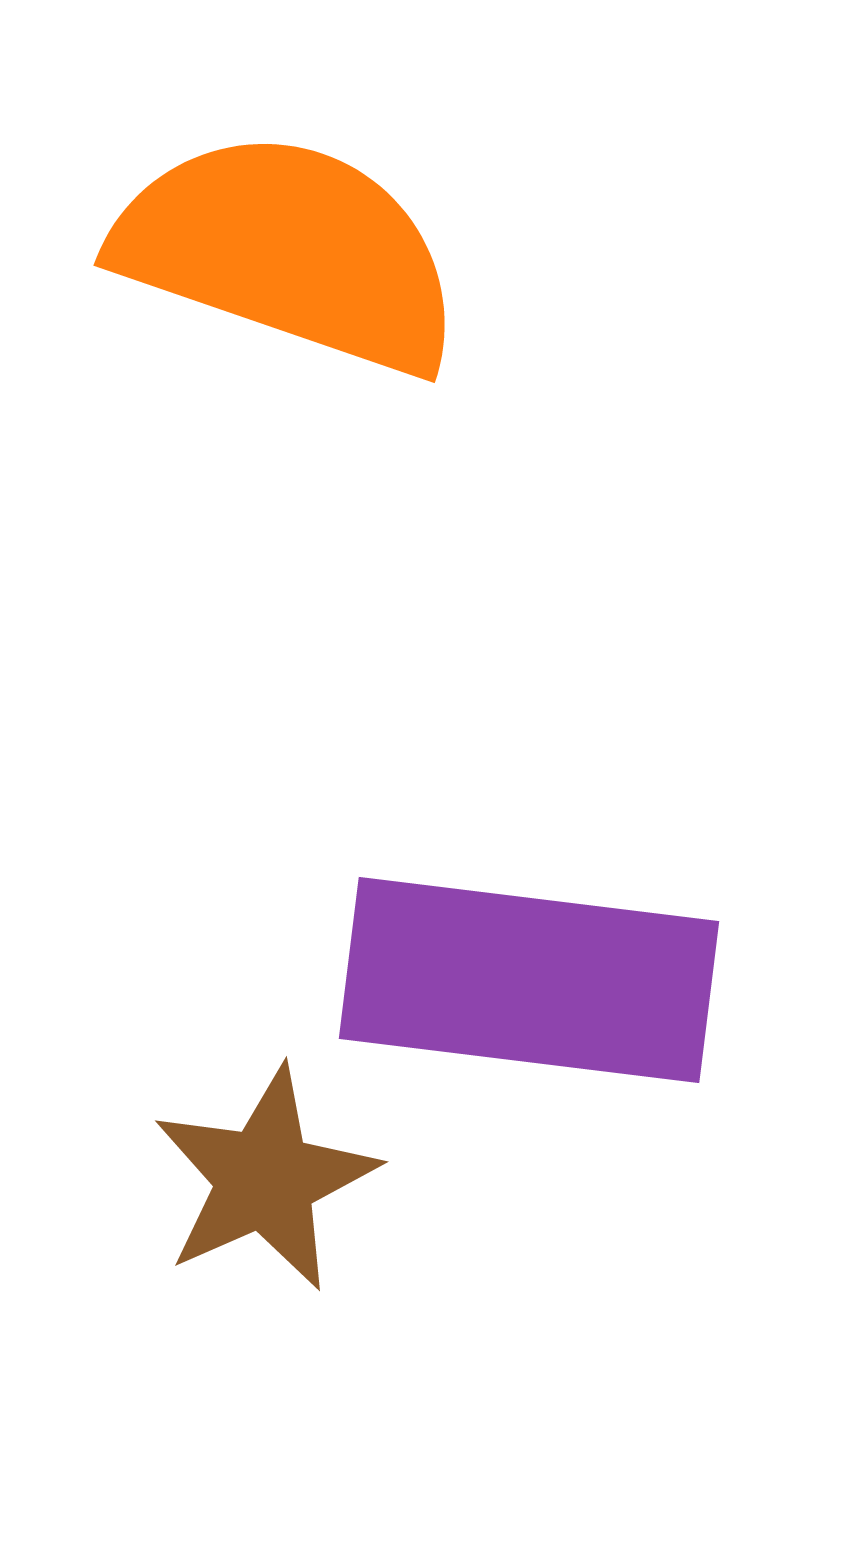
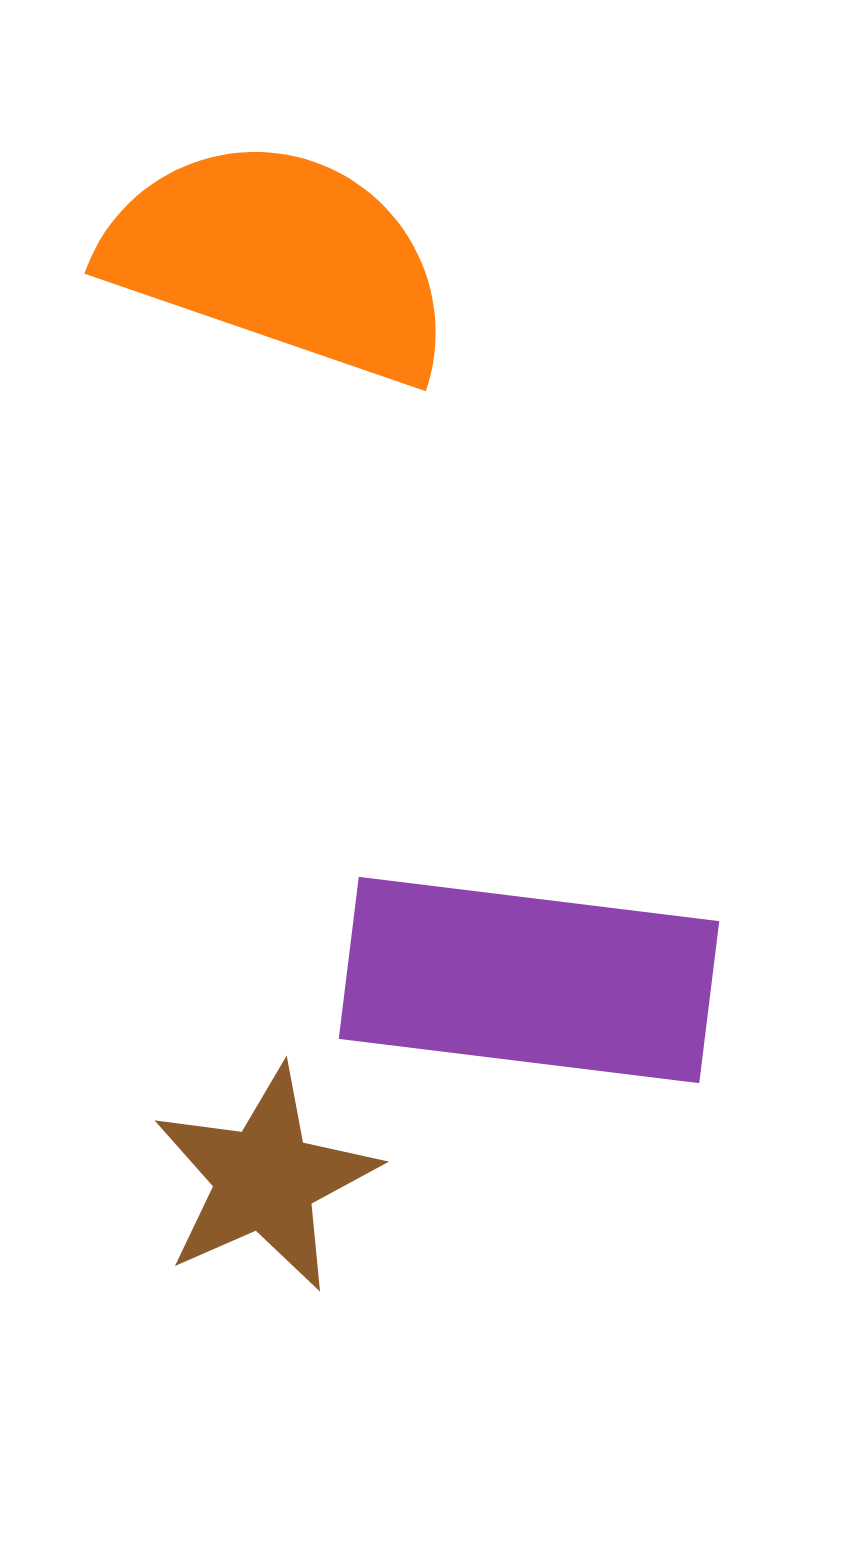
orange semicircle: moved 9 px left, 8 px down
